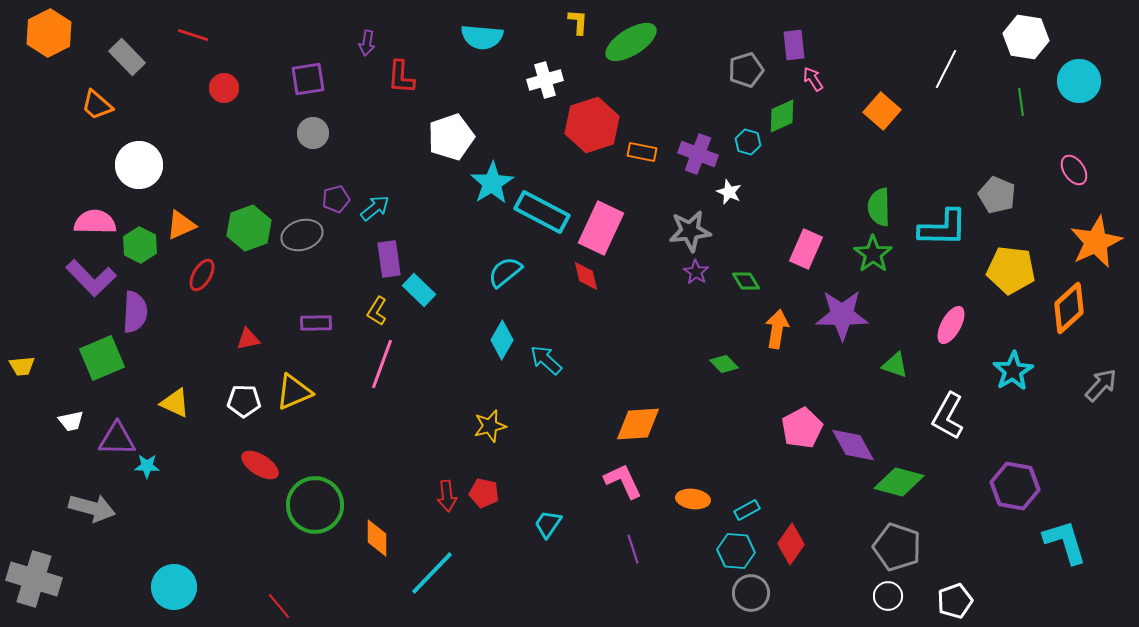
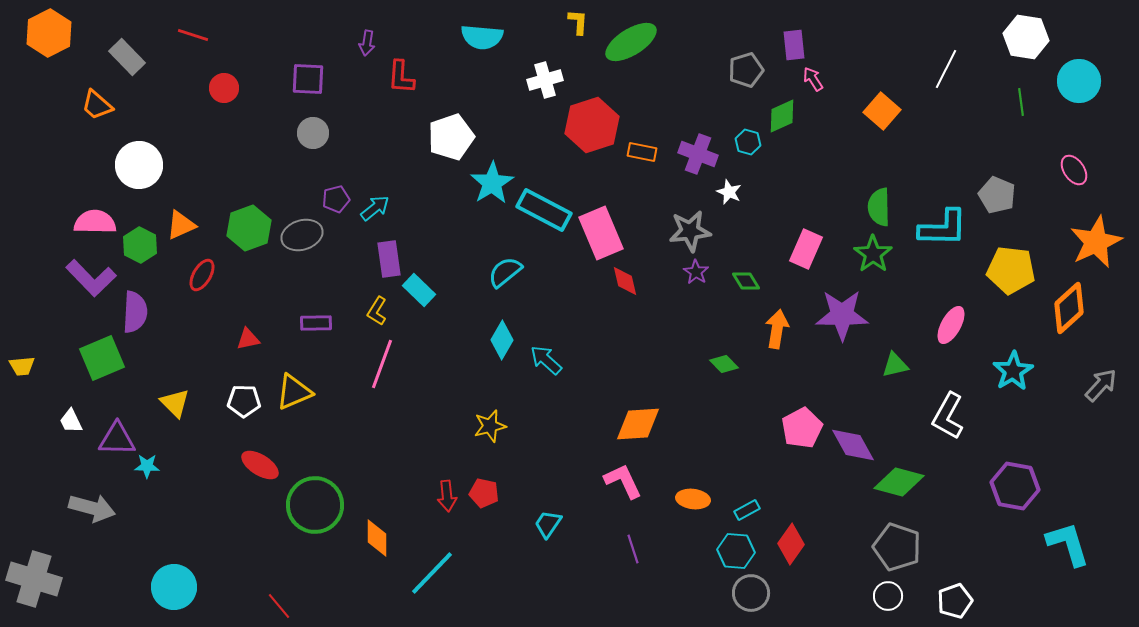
purple square at (308, 79): rotated 12 degrees clockwise
cyan rectangle at (542, 212): moved 2 px right, 2 px up
pink rectangle at (601, 228): moved 5 px down; rotated 48 degrees counterclockwise
red diamond at (586, 276): moved 39 px right, 5 px down
green triangle at (895, 365): rotated 32 degrees counterclockwise
yellow triangle at (175, 403): rotated 20 degrees clockwise
white trapezoid at (71, 421): rotated 76 degrees clockwise
cyan L-shape at (1065, 542): moved 3 px right, 2 px down
